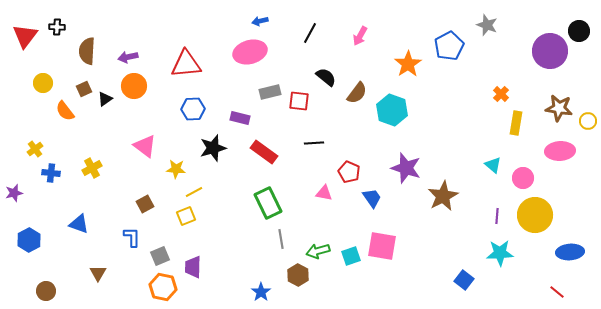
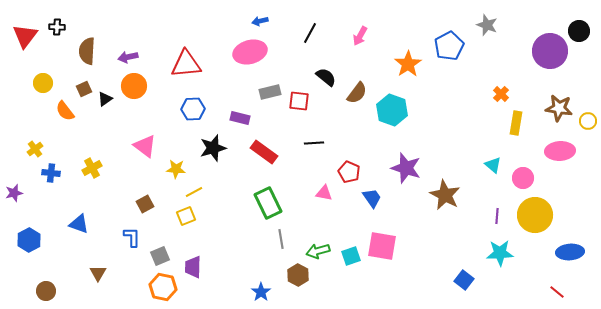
brown star at (443, 196): moved 2 px right, 1 px up; rotated 16 degrees counterclockwise
